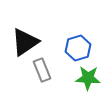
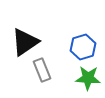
blue hexagon: moved 5 px right, 1 px up
